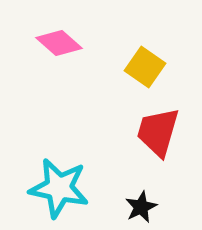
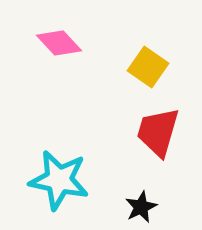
pink diamond: rotated 6 degrees clockwise
yellow square: moved 3 px right
cyan star: moved 8 px up
